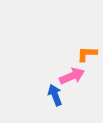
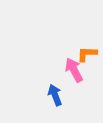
pink arrow: moved 2 px right, 6 px up; rotated 95 degrees counterclockwise
